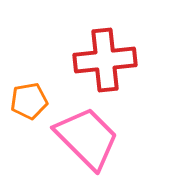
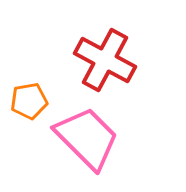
red cross: rotated 34 degrees clockwise
